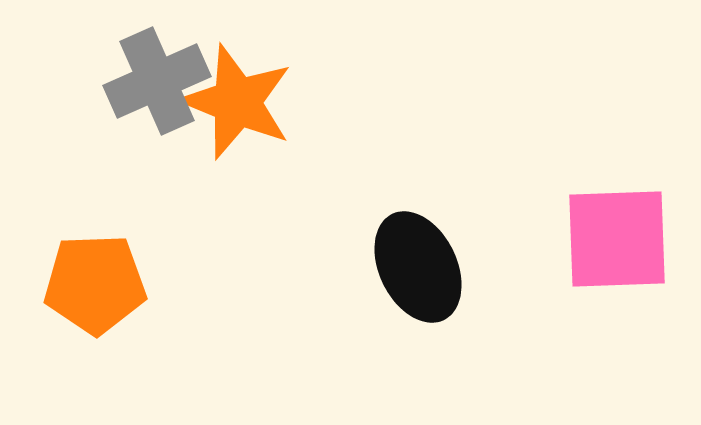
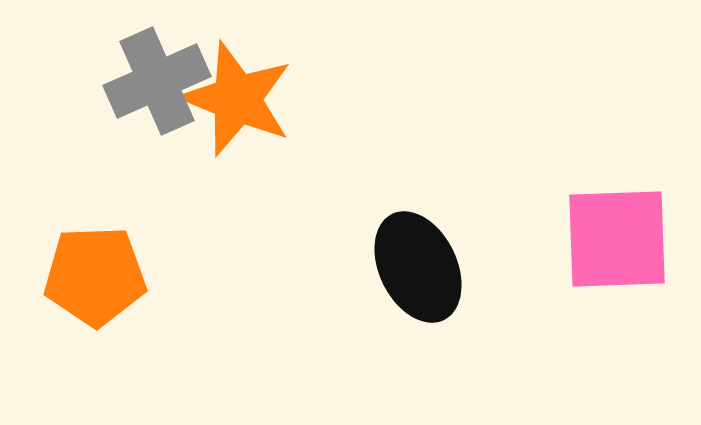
orange star: moved 3 px up
orange pentagon: moved 8 px up
